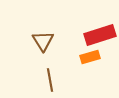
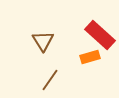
red rectangle: rotated 60 degrees clockwise
brown line: rotated 45 degrees clockwise
